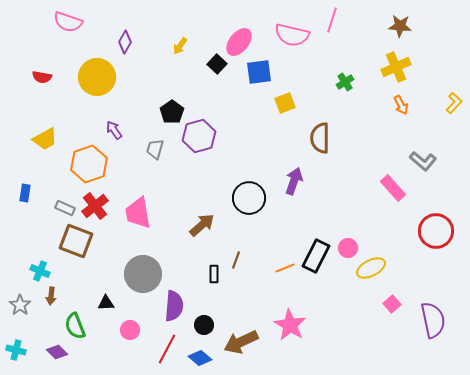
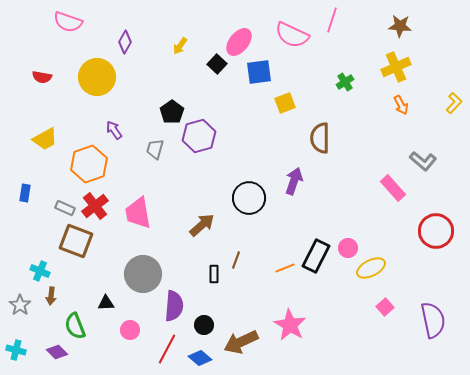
pink semicircle at (292, 35): rotated 12 degrees clockwise
pink square at (392, 304): moved 7 px left, 3 px down
